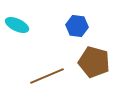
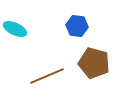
cyan ellipse: moved 2 px left, 4 px down
brown pentagon: moved 1 px down
